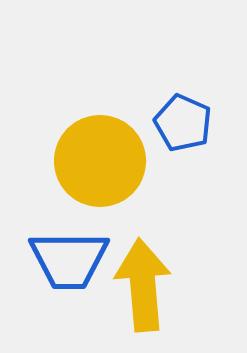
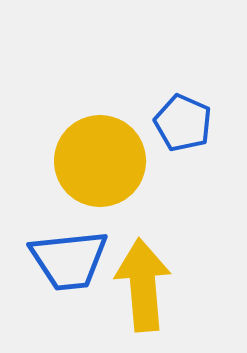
blue trapezoid: rotated 6 degrees counterclockwise
